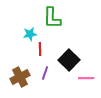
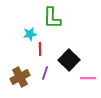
pink line: moved 2 px right
